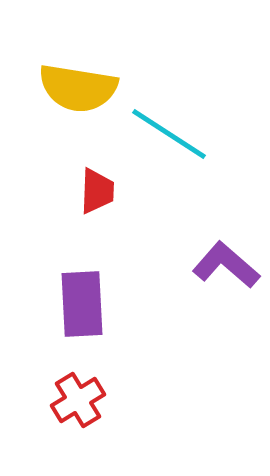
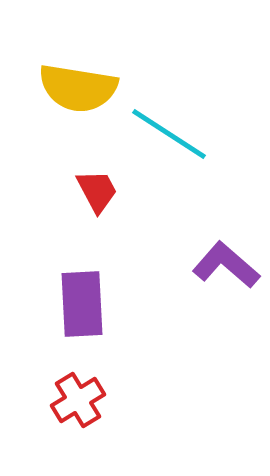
red trapezoid: rotated 30 degrees counterclockwise
